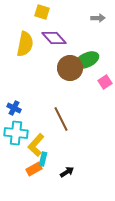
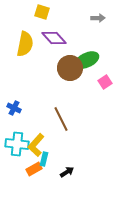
cyan cross: moved 1 px right, 11 px down
cyan rectangle: moved 1 px right
